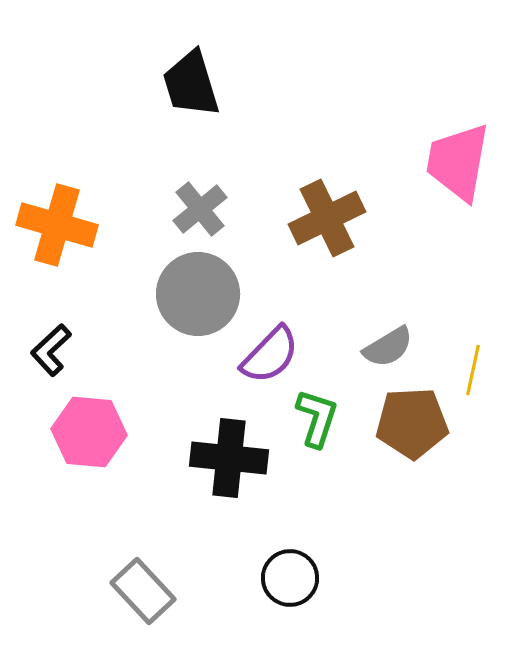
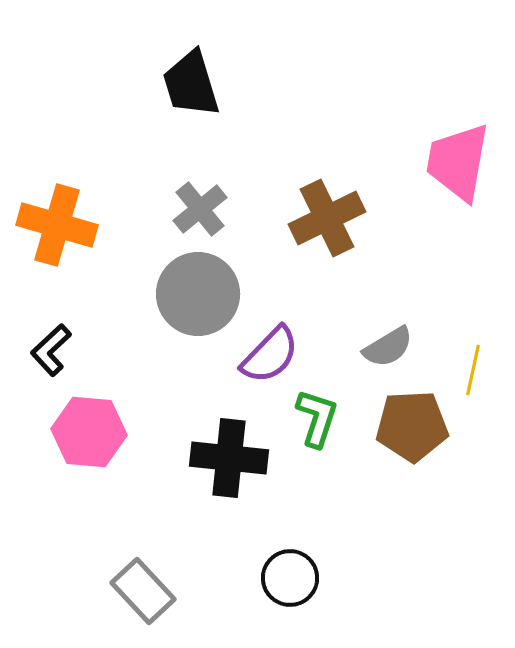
brown pentagon: moved 3 px down
